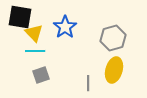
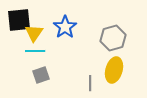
black square: moved 1 px left, 3 px down; rotated 15 degrees counterclockwise
yellow triangle: rotated 18 degrees clockwise
gray line: moved 2 px right
